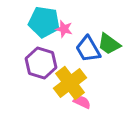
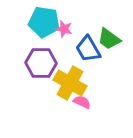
green trapezoid: moved 5 px up
purple hexagon: rotated 16 degrees counterclockwise
yellow cross: rotated 24 degrees counterclockwise
